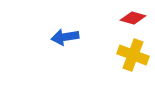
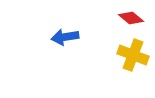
red diamond: moved 2 px left; rotated 25 degrees clockwise
